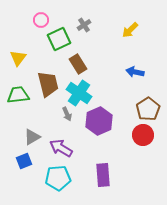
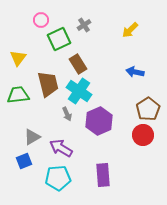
cyan cross: moved 2 px up
